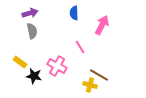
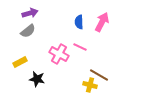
blue semicircle: moved 5 px right, 9 px down
pink arrow: moved 3 px up
gray semicircle: moved 4 px left; rotated 63 degrees clockwise
pink line: rotated 32 degrees counterclockwise
yellow rectangle: rotated 64 degrees counterclockwise
pink cross: moved 2 px right, 12 px up
black star: moved 3 px right, 3 px down
